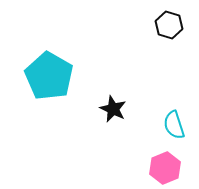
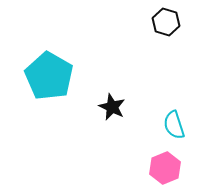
black hexagon: moved 3 px left, 3 px up
black star: moved 1 px left, 2 px up
